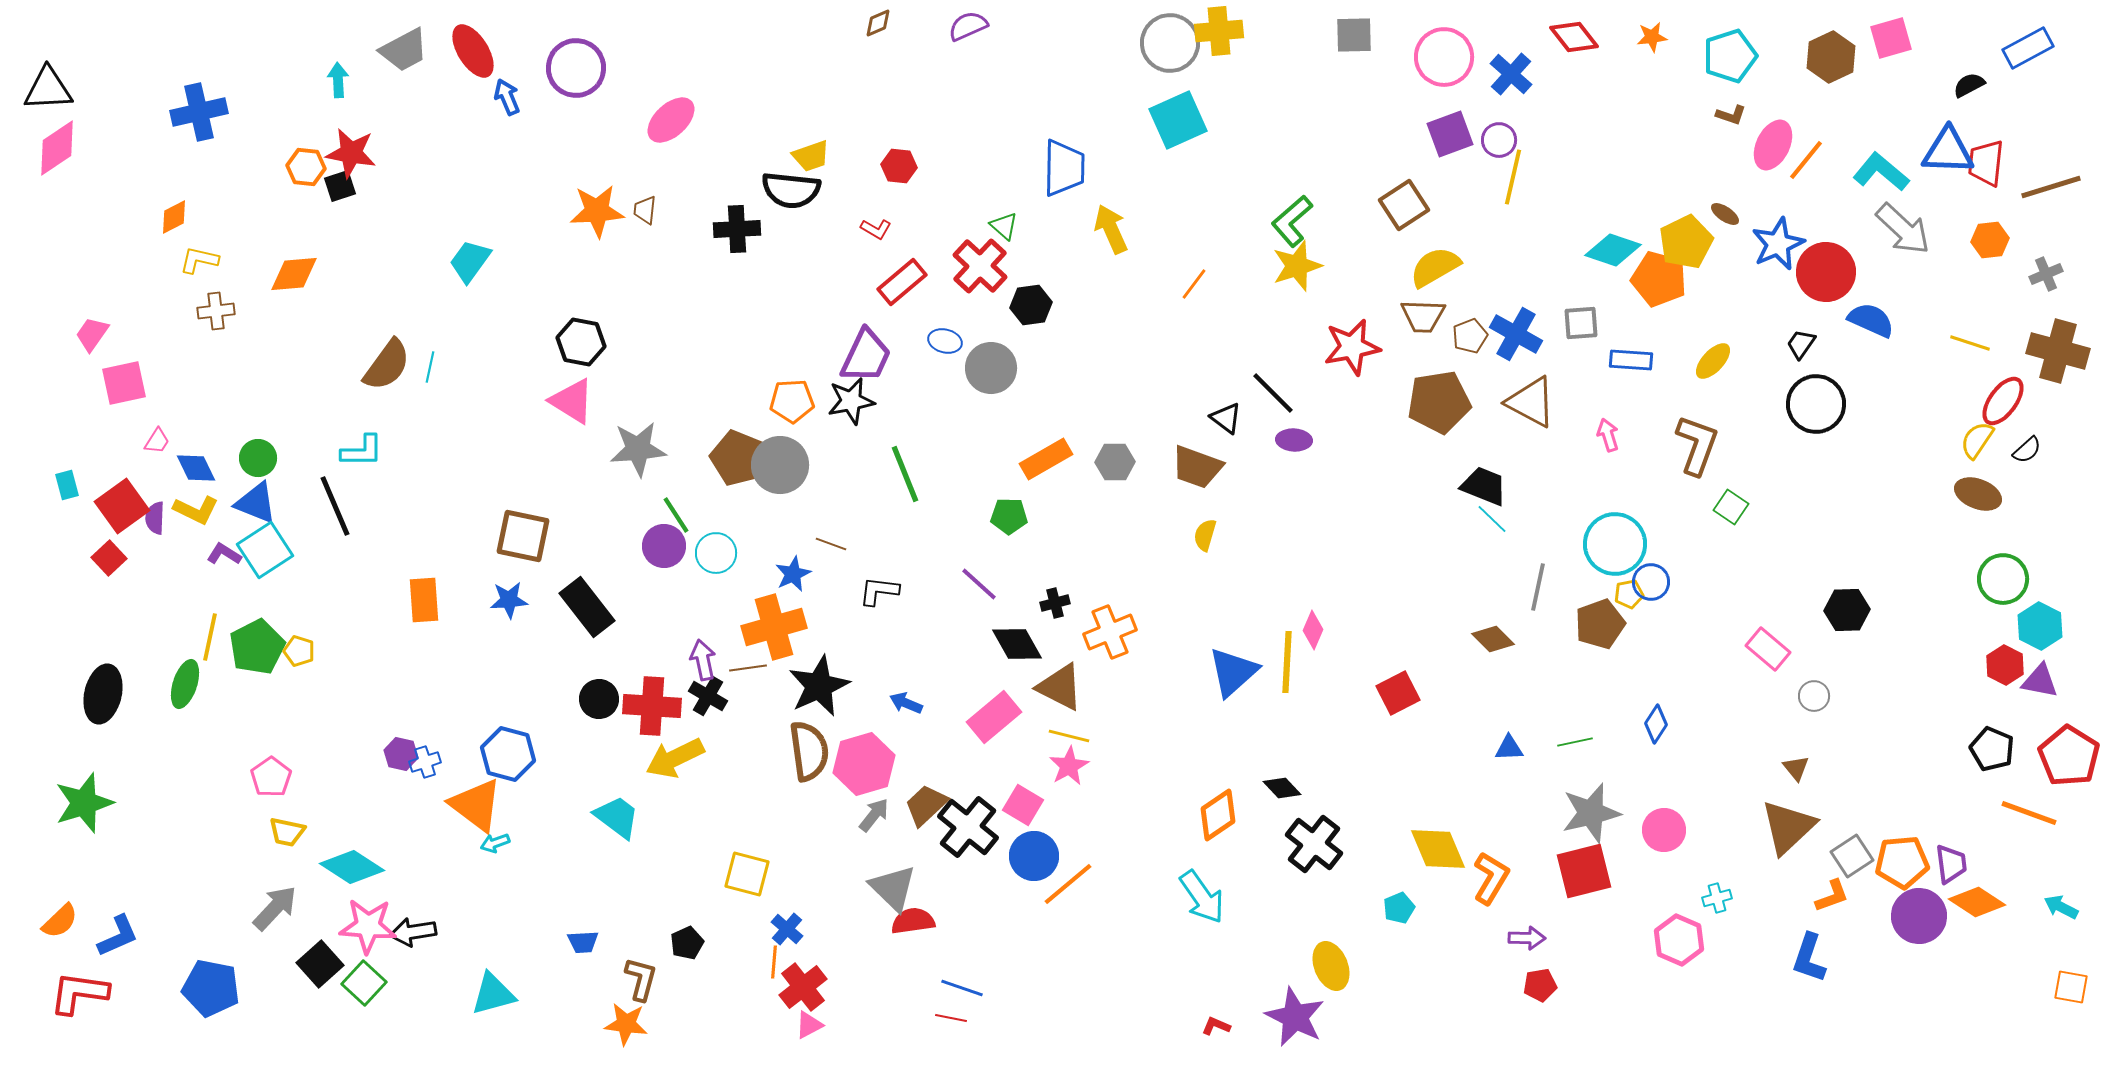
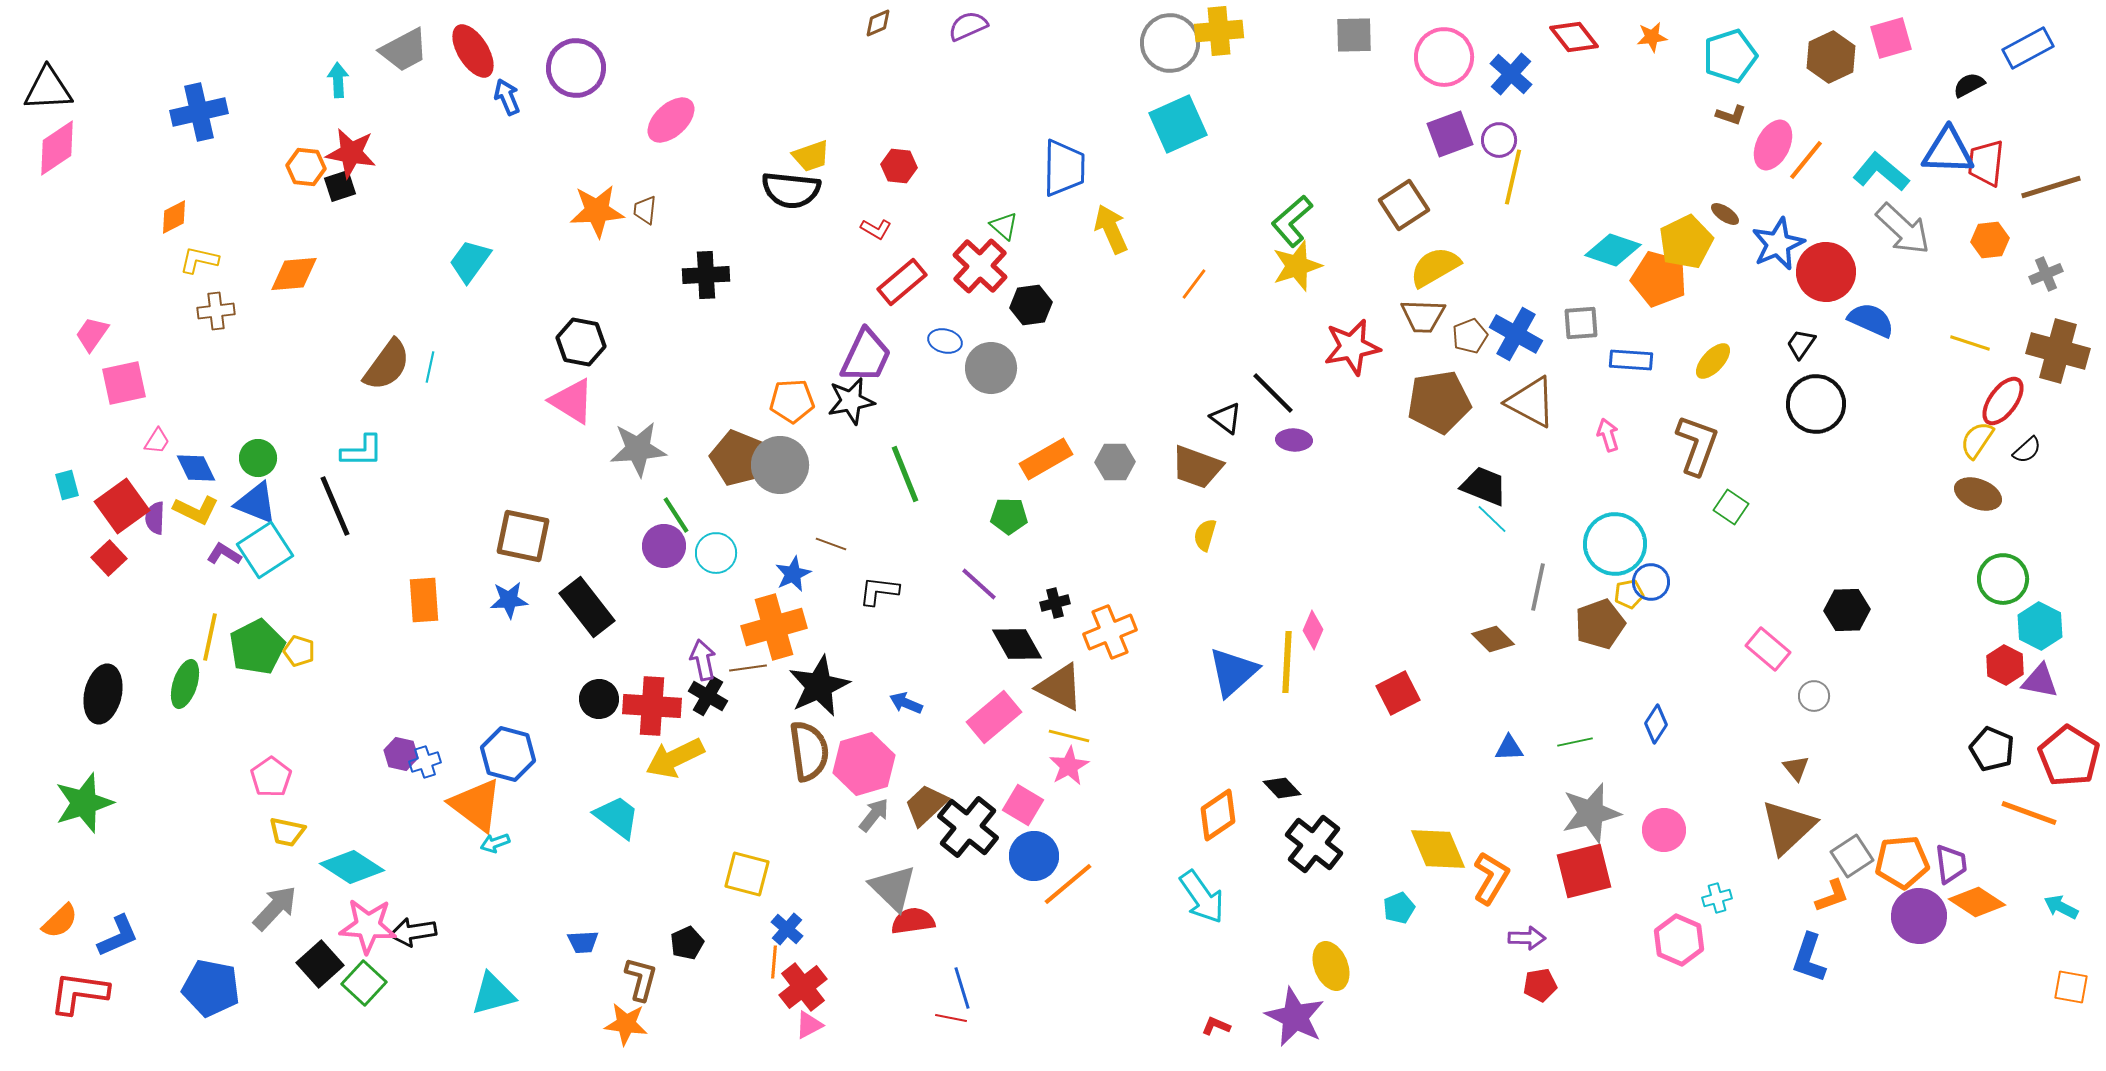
cyan square at (1178, 120): moved 4 px down
black cross at (737, 229): moved 31 px left, 46 px down
blue line at (962, 988): rotated 54 degrees clockwise
